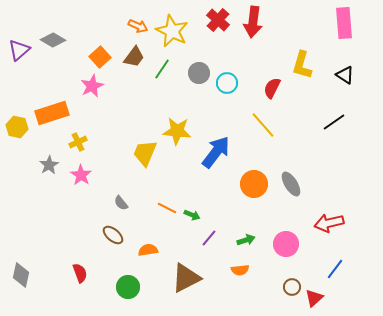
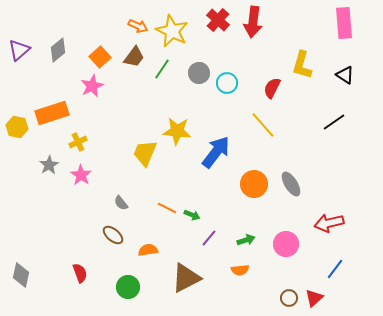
gray diamond at (53, 40): moved 5 px right, 10 px down; rotated 70 degrees counterclockwise
brown circle at (292, 287): moved 3 px left, 11 px down
